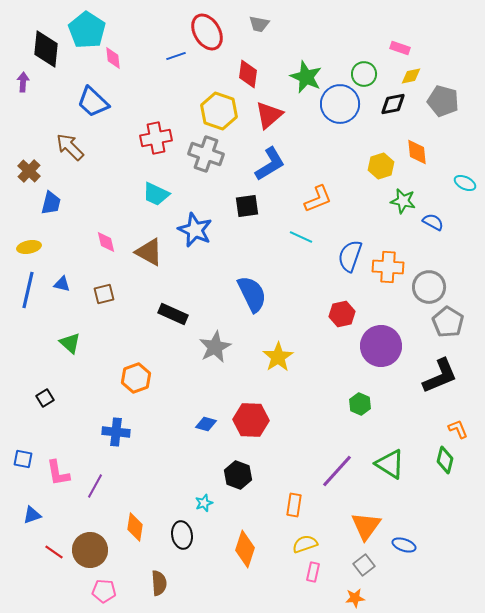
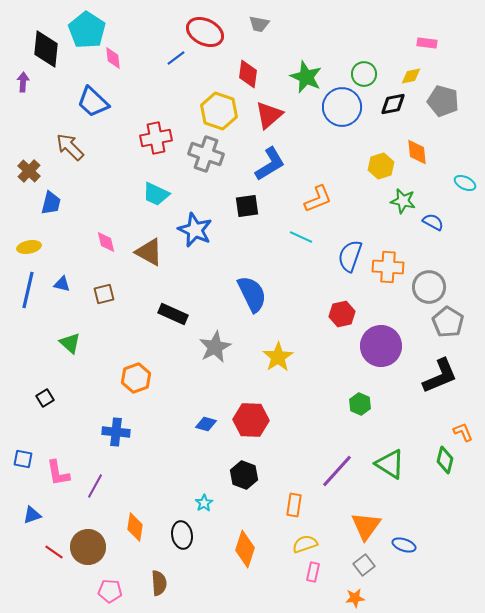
red ellipse at (207, 32): moved 2 px left; rotated 33 degrees counterclockwise
pink rectangle at (400, 48): moved 27 px right, 5 px up; rotated 12 degrees counterclockwise
blue line at (176, 56): moved 2 px down; rotated 18 degrees counterclockwise
blue circle at (340, 104): moved 2 px right, 3 px down
orange L-shape at (458, 429): moved 5 px right, 3 px down
black hexagon at (238, 475): moved 6 px right
cyan star at (204, 503): rotated 12 degrees counterclockwise
brown circle at (90, 550): moved 2 px left, 3 px up
pink pentagon at (104, 591): moved 6 px right
